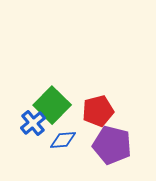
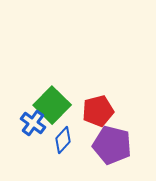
blue cross: rotated 15 degrees counterclockwise
blue diamond: rotated 44 degrees counterclockwise
